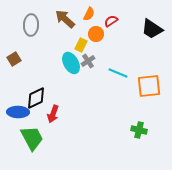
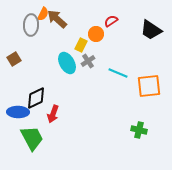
orange semicircle: moved 46 px left
brown arrow: moved 8 px left
black trapezoid: moved 1 px left, 1 px down
cyan ellipse: moved 4 px left
